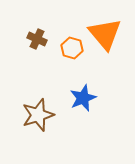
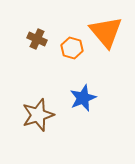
orange triangle: moved 1 px right, 2 px up
